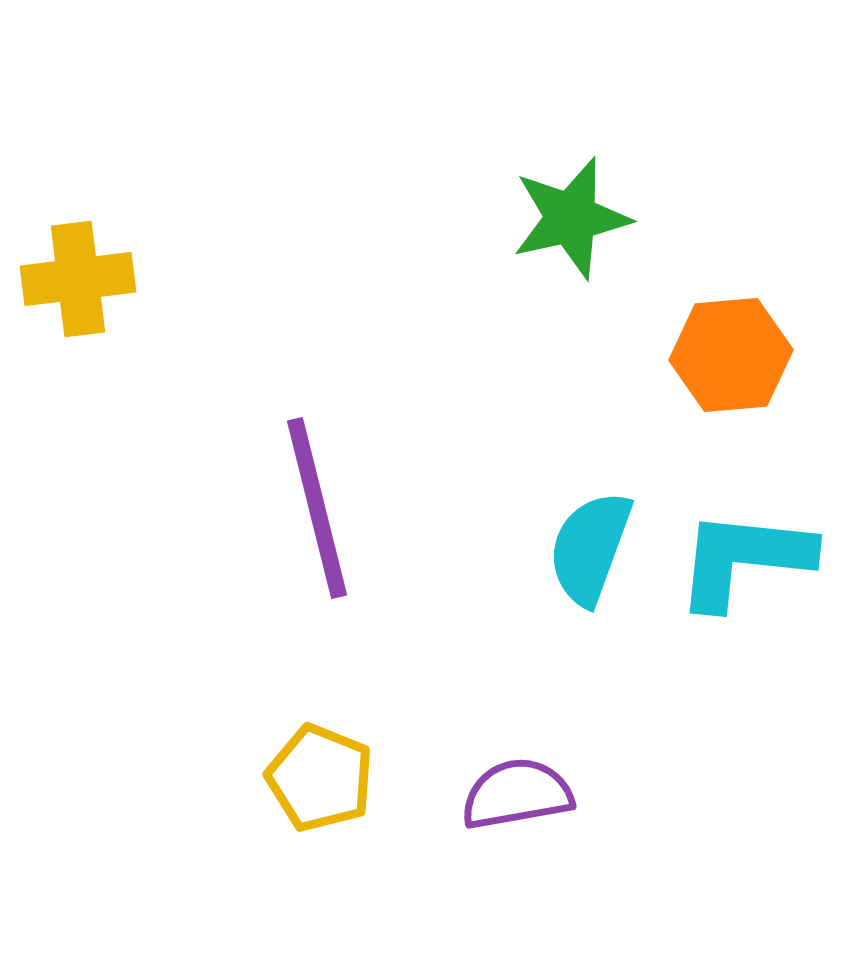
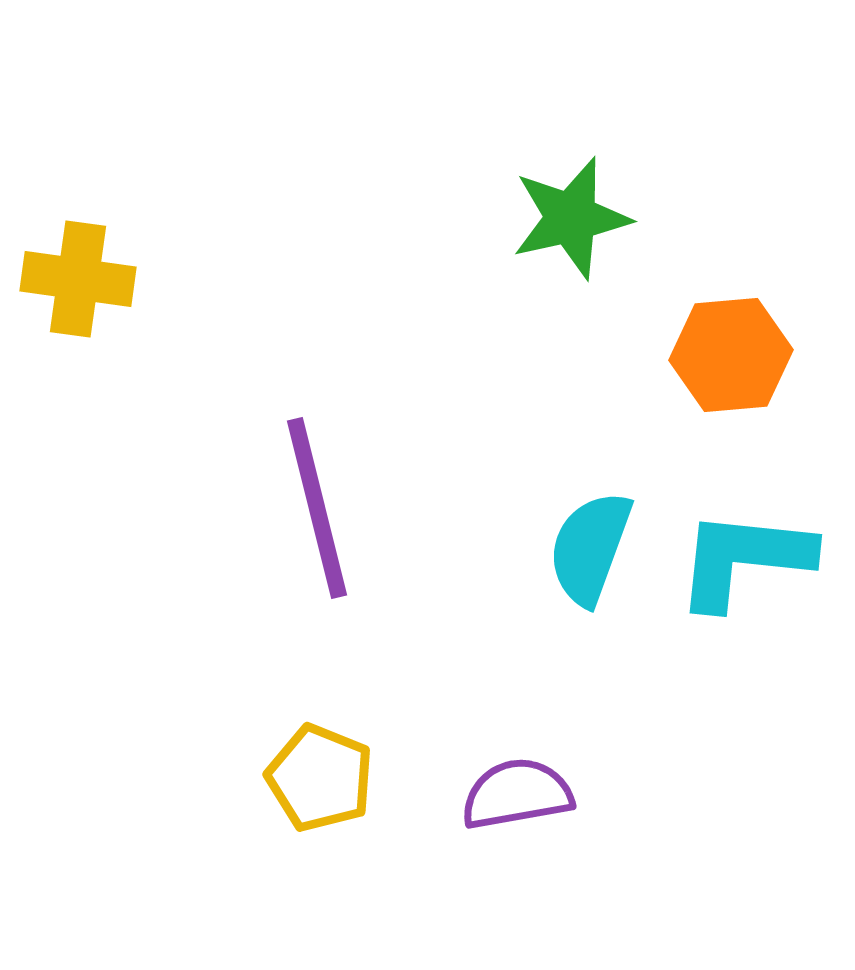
yellow cross: rotated 15 degrees clockwise
